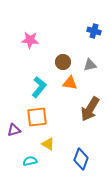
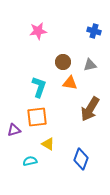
pink star: moved 8 px right, 9 px up; rotated 12 degrees counterclockwise
cyan L-shape: rotated 20 degrees counterclockwise
